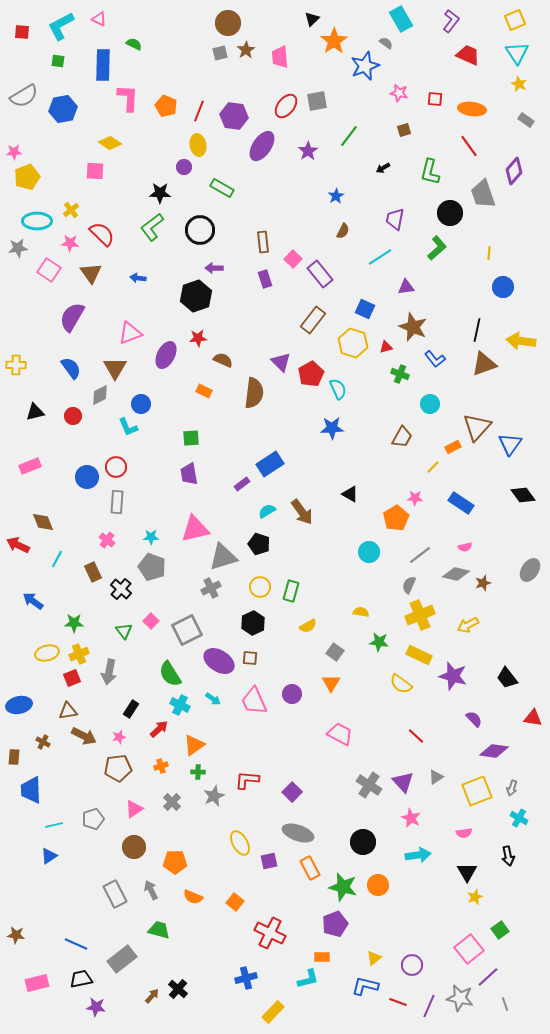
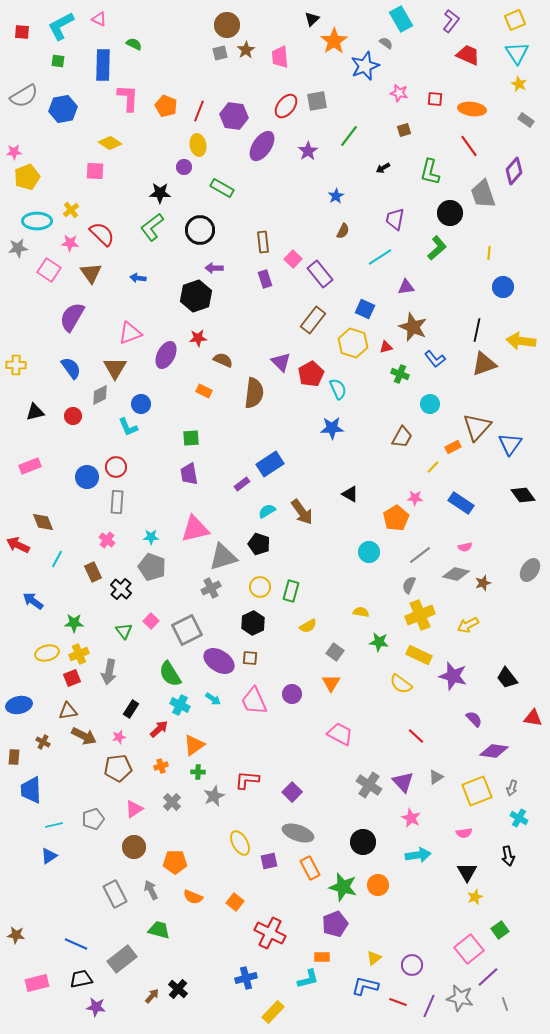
brown circle at (228, 23): moved 1 px left, 2 px down
